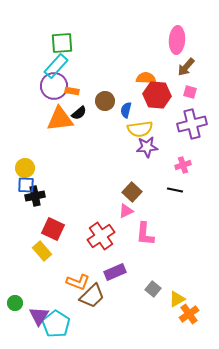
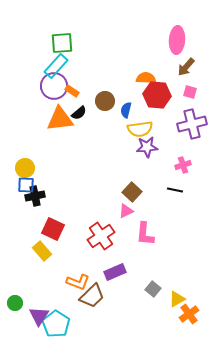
orange rectangle: rotated 24 degrees clockwise
